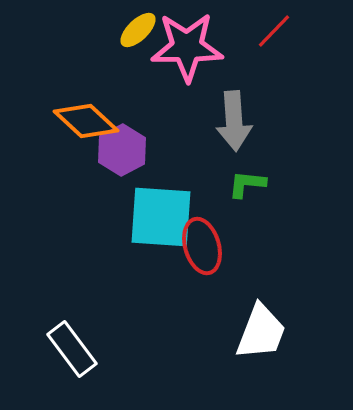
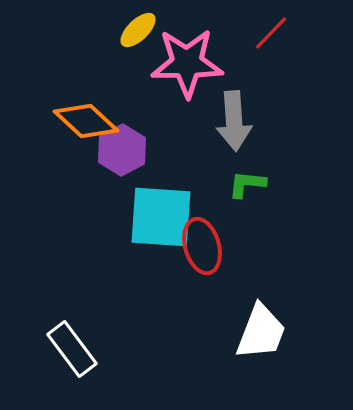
red line: moved 3 px left, 2 px down
pink star: moved 16 px down
